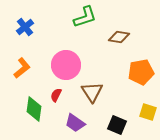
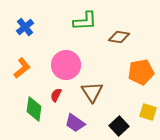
green L-shape: moved 4 px down; rotated 15 degrees clockwise
black square: moved 2 px right, 1 px down; rotated 24 degrees clockwise
